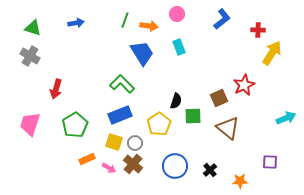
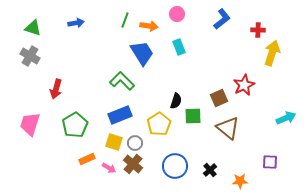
yellow arrow: rotated 15 degrees counterclockwise
green L-shape: moved 3 px up
